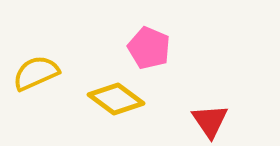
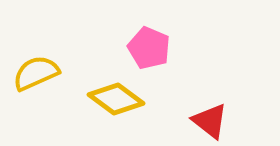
red triangle: rotated 18 degrees counterclockwise
